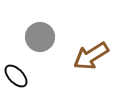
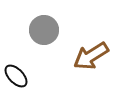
gray circle: moved 4 px right, 7 px up
